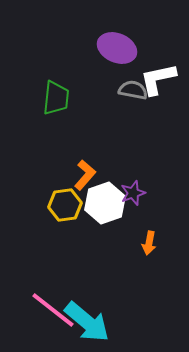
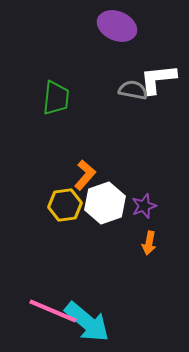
purple ellipse: moved 22 px up
white L-shape: rotated 6 degrees clockwise
purple star: moved 11 px right, 13 px down
pink line: moved 1 px down; rotated 15 degrees counterclockwise
